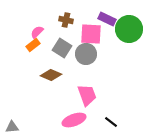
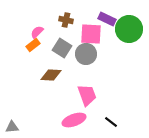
brown diamond: rotated 20 degrees counterclockwise
